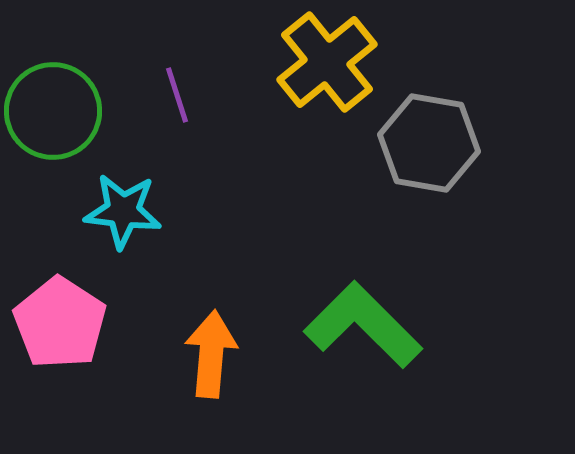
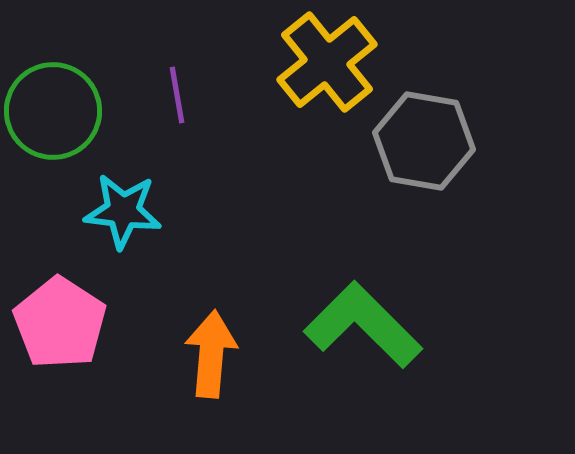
purple line: rotated 8 degrees clockwise
gray hexagon: moved 5 px left, 2 px up
